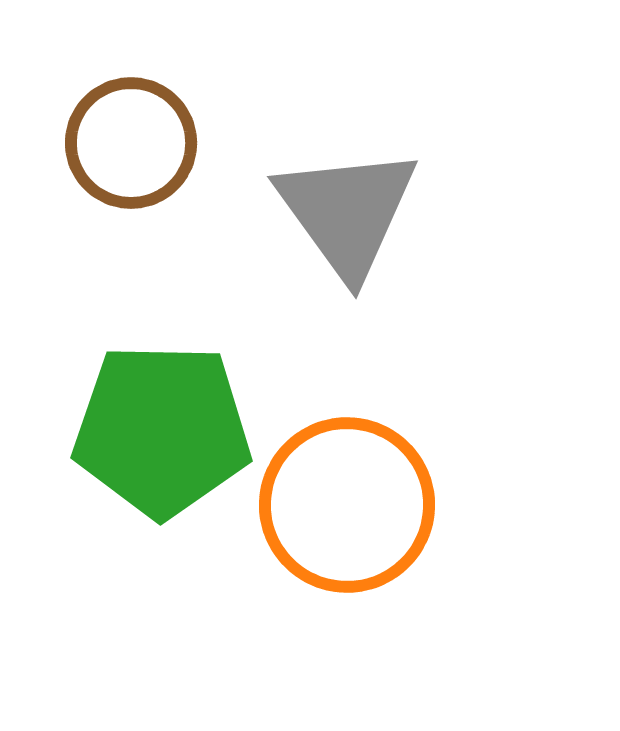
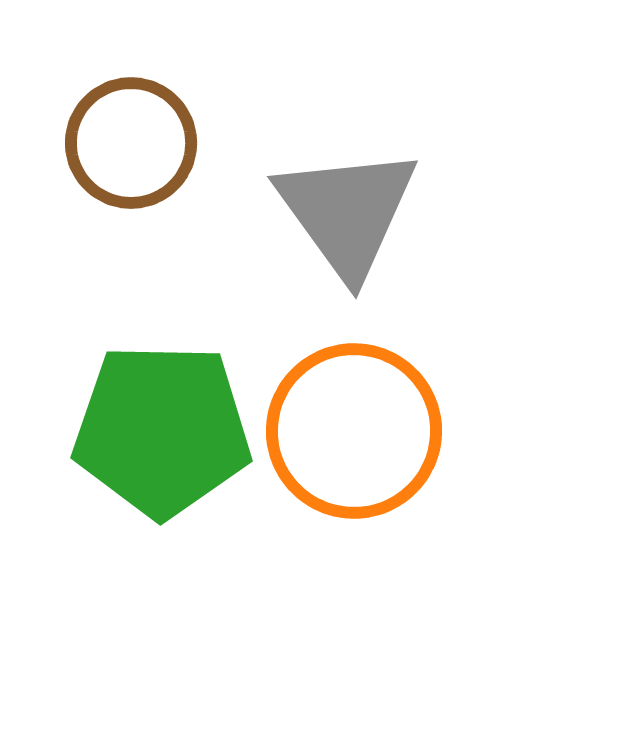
orange circle: moved 7 px right, 74 px up
